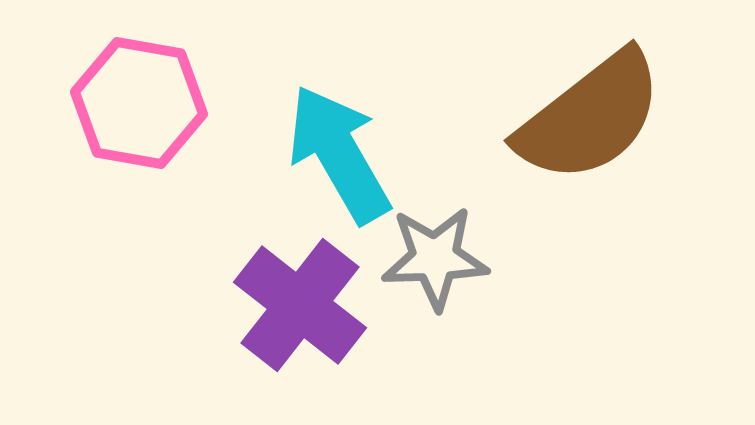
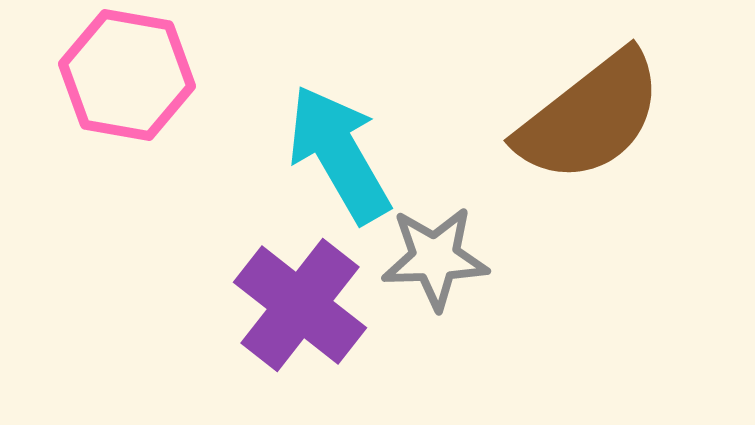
pink hexagon: moved 12 px left, 28 px up
